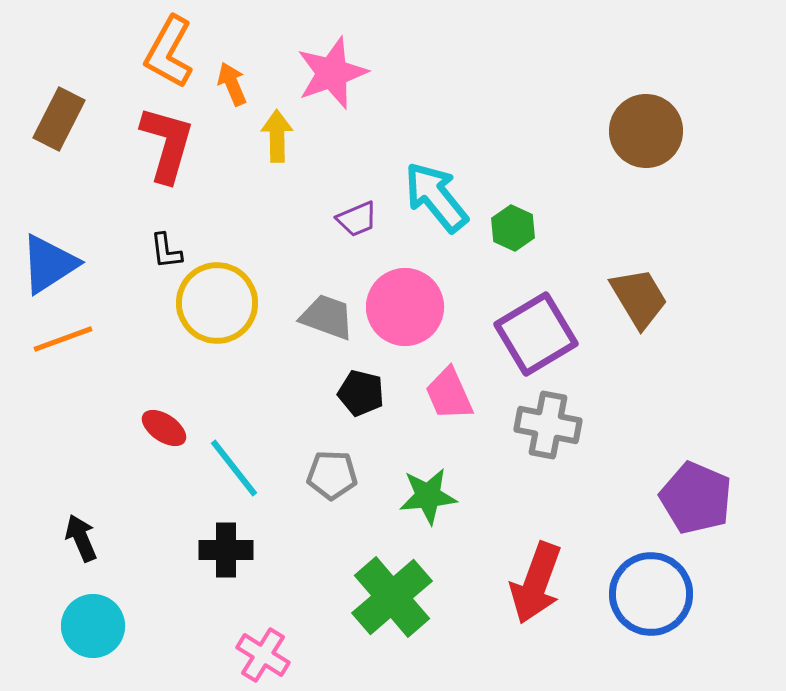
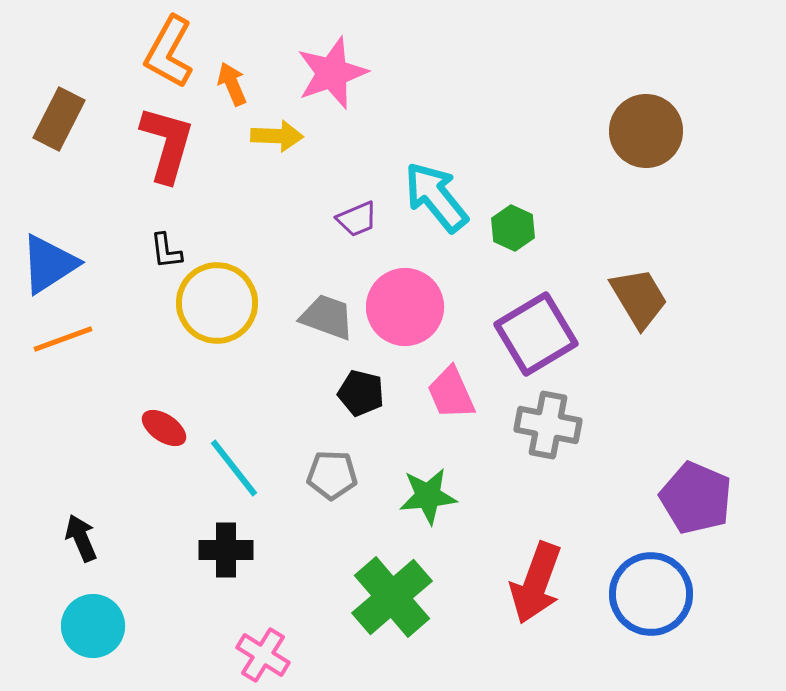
yellow arrow: rotated 93 degrees clockwise
pink trapezoid: moved 2 px right, 1 px up
